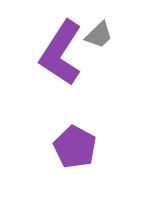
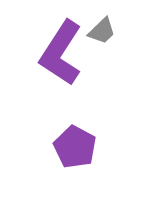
gray trapezoid: moved 3 px right, 4 px up
